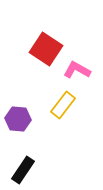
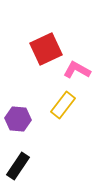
red square: rotated 32 degrees clockwise
black rectangle: moved 5 px left, 4 px up
